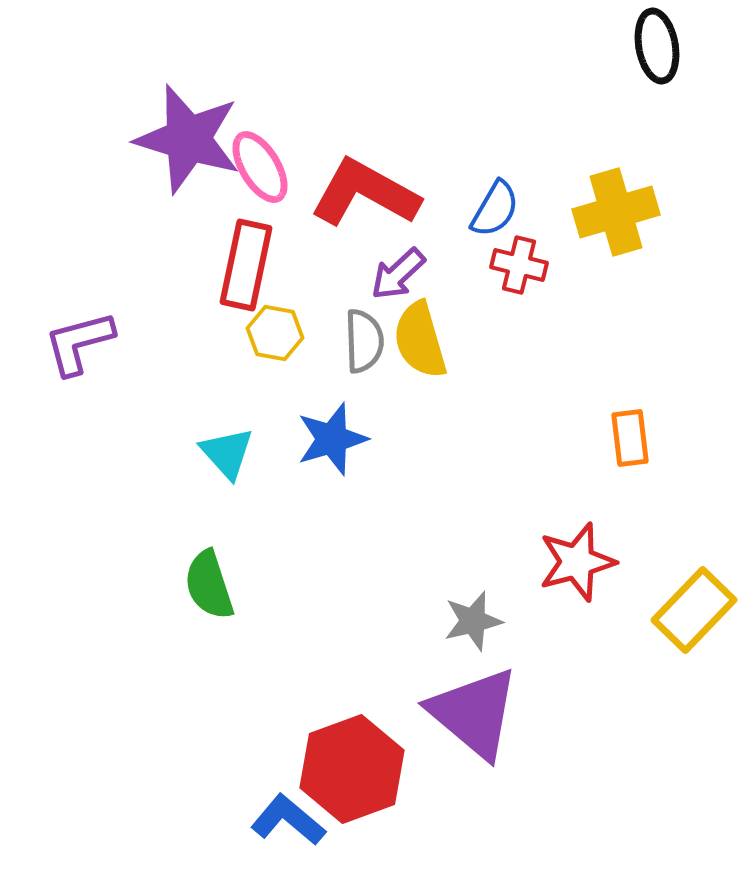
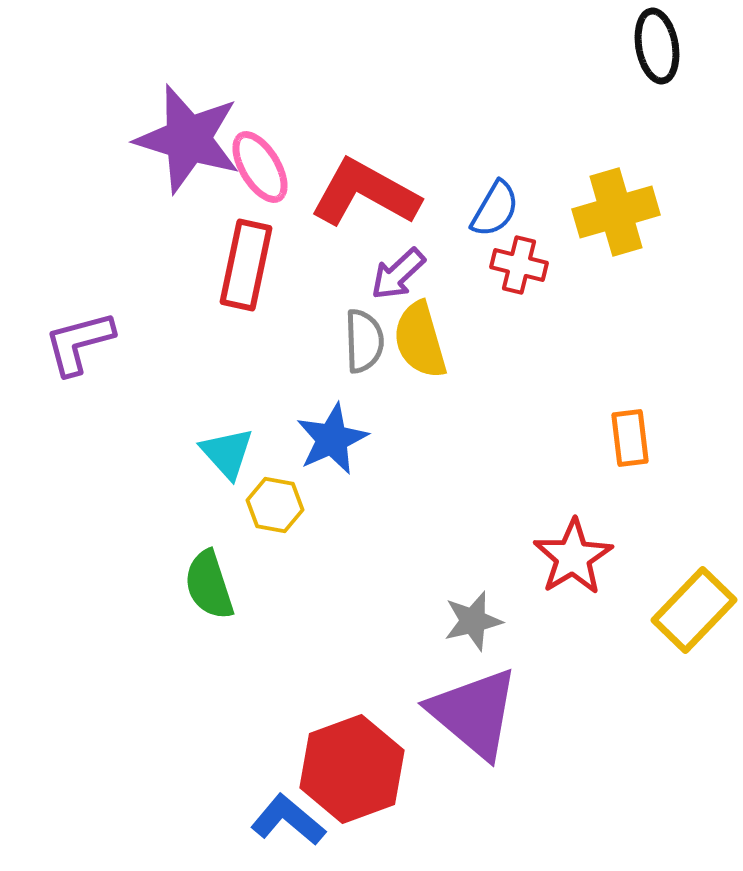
yellow hexagon: moved 172 px down
blue star: rotated 8 degrees counterclockwise
red star: moved 4 px left, 5 px up; rotated 16 degrees counterclockwise
